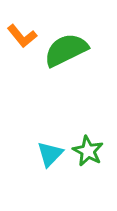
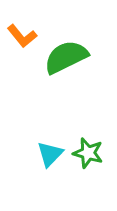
green semicircle: moved 7 px down
green star: moved 2 px down; rotated 12 degrees counterclockwise
